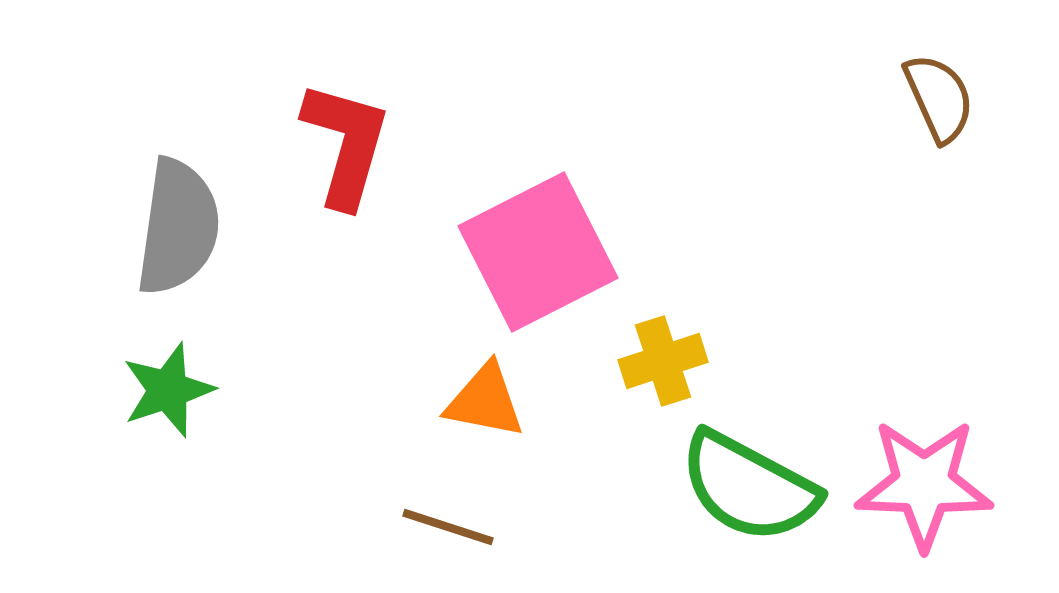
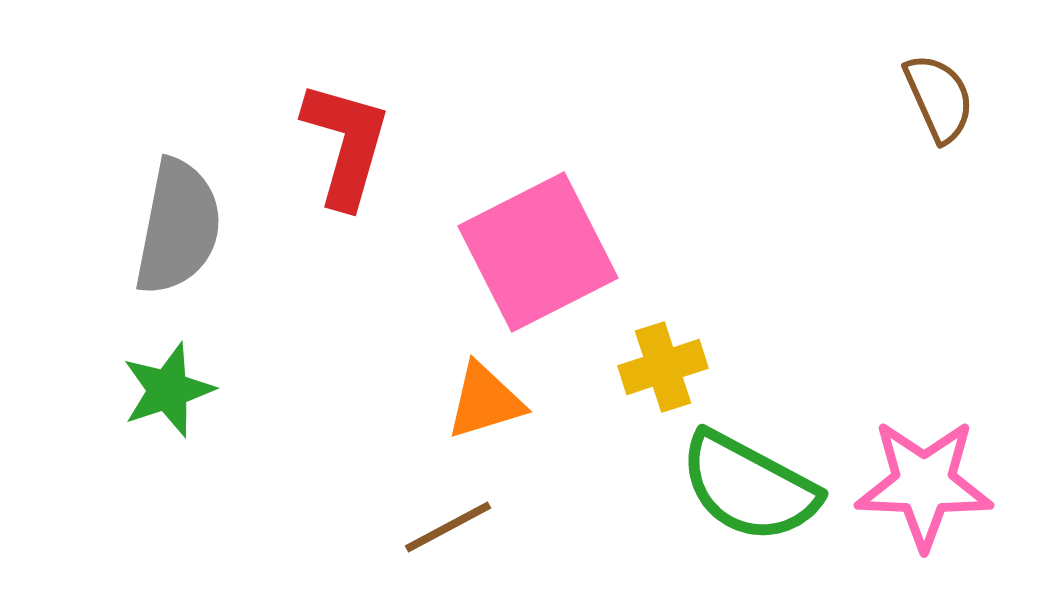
gray semicircle: rotated 3 degrees clockwise
yellow cross: moved 6 px down
orange triangle: rotated 28 degrees counterclockwise
brown line: rotated 46 degrees counterclockwise
